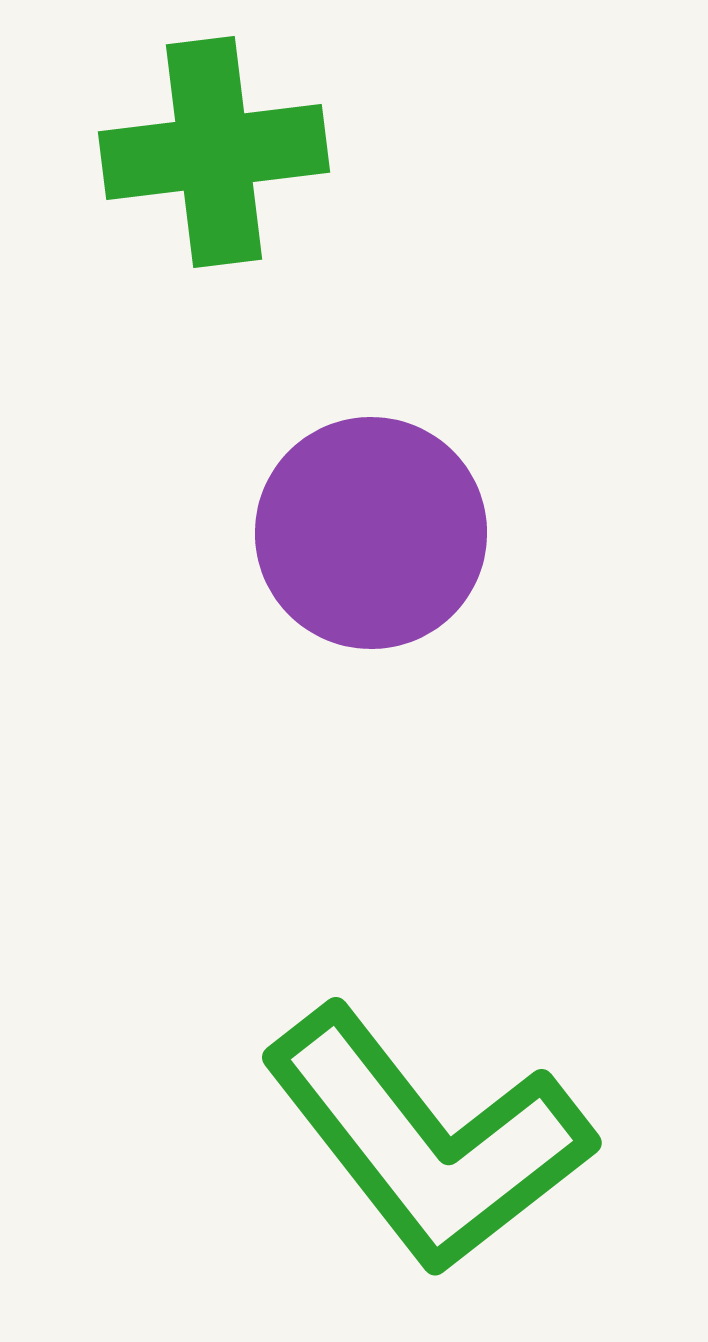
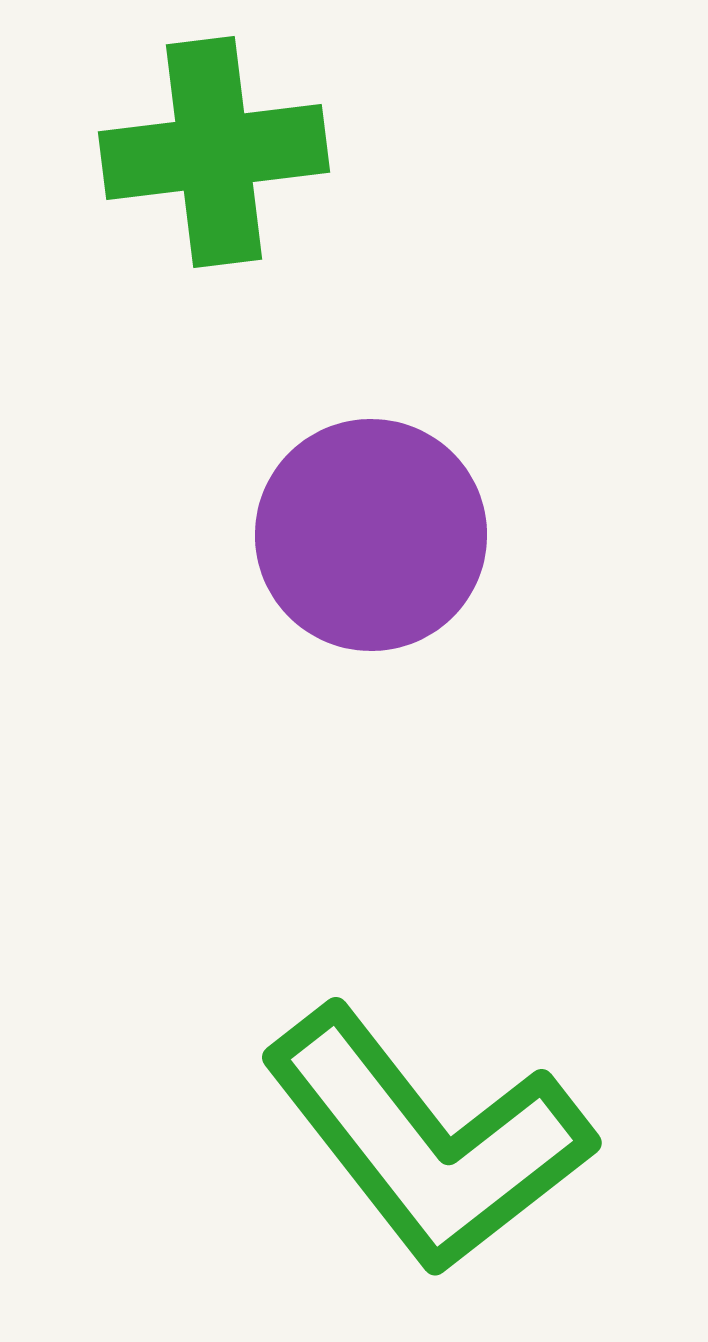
purple circle: moved 2 px down
